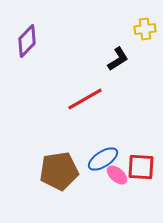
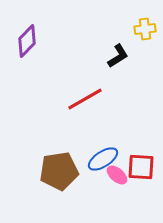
black L-shape: moved 3 px up
